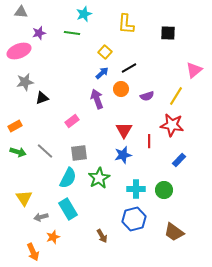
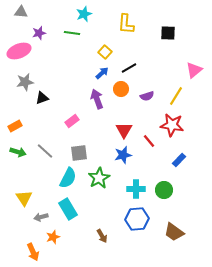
red line: rotated 40 degrees counterclockwise
blue hexagon: moved 3 px right; rotated 10 degrees clockwise
